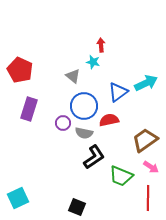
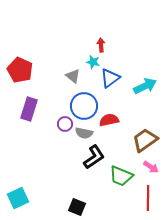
cyan arrow: moved 1 px left, 3 px down
blue triangle: moved 8 px left, 14 px up
purple circle: moved 2 px right, 1 px down
